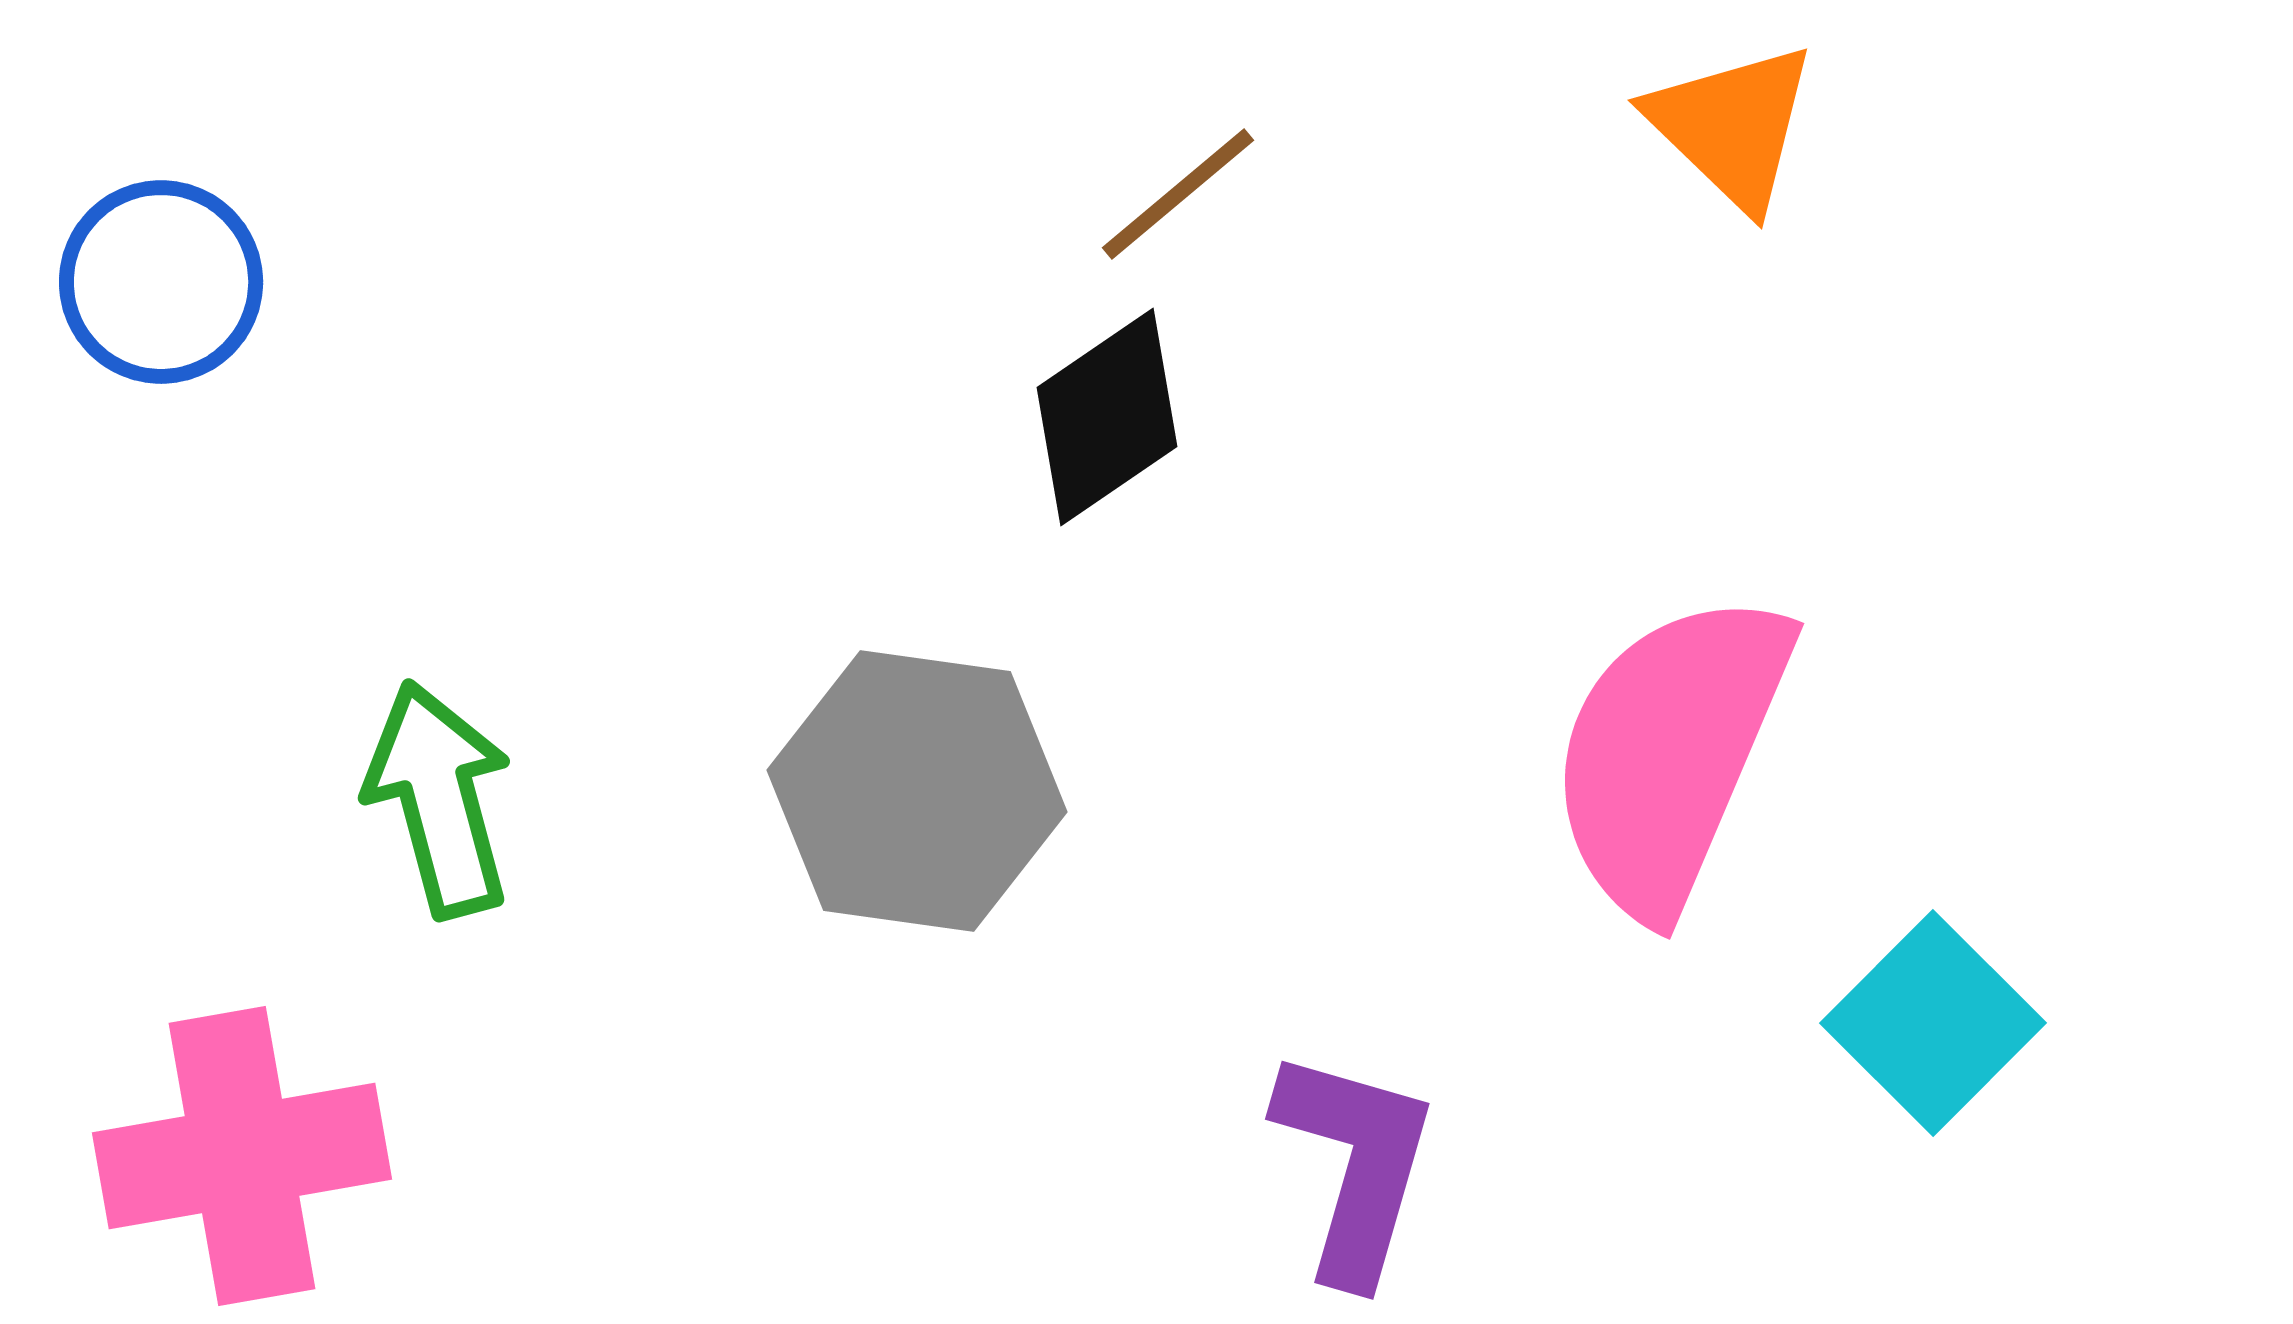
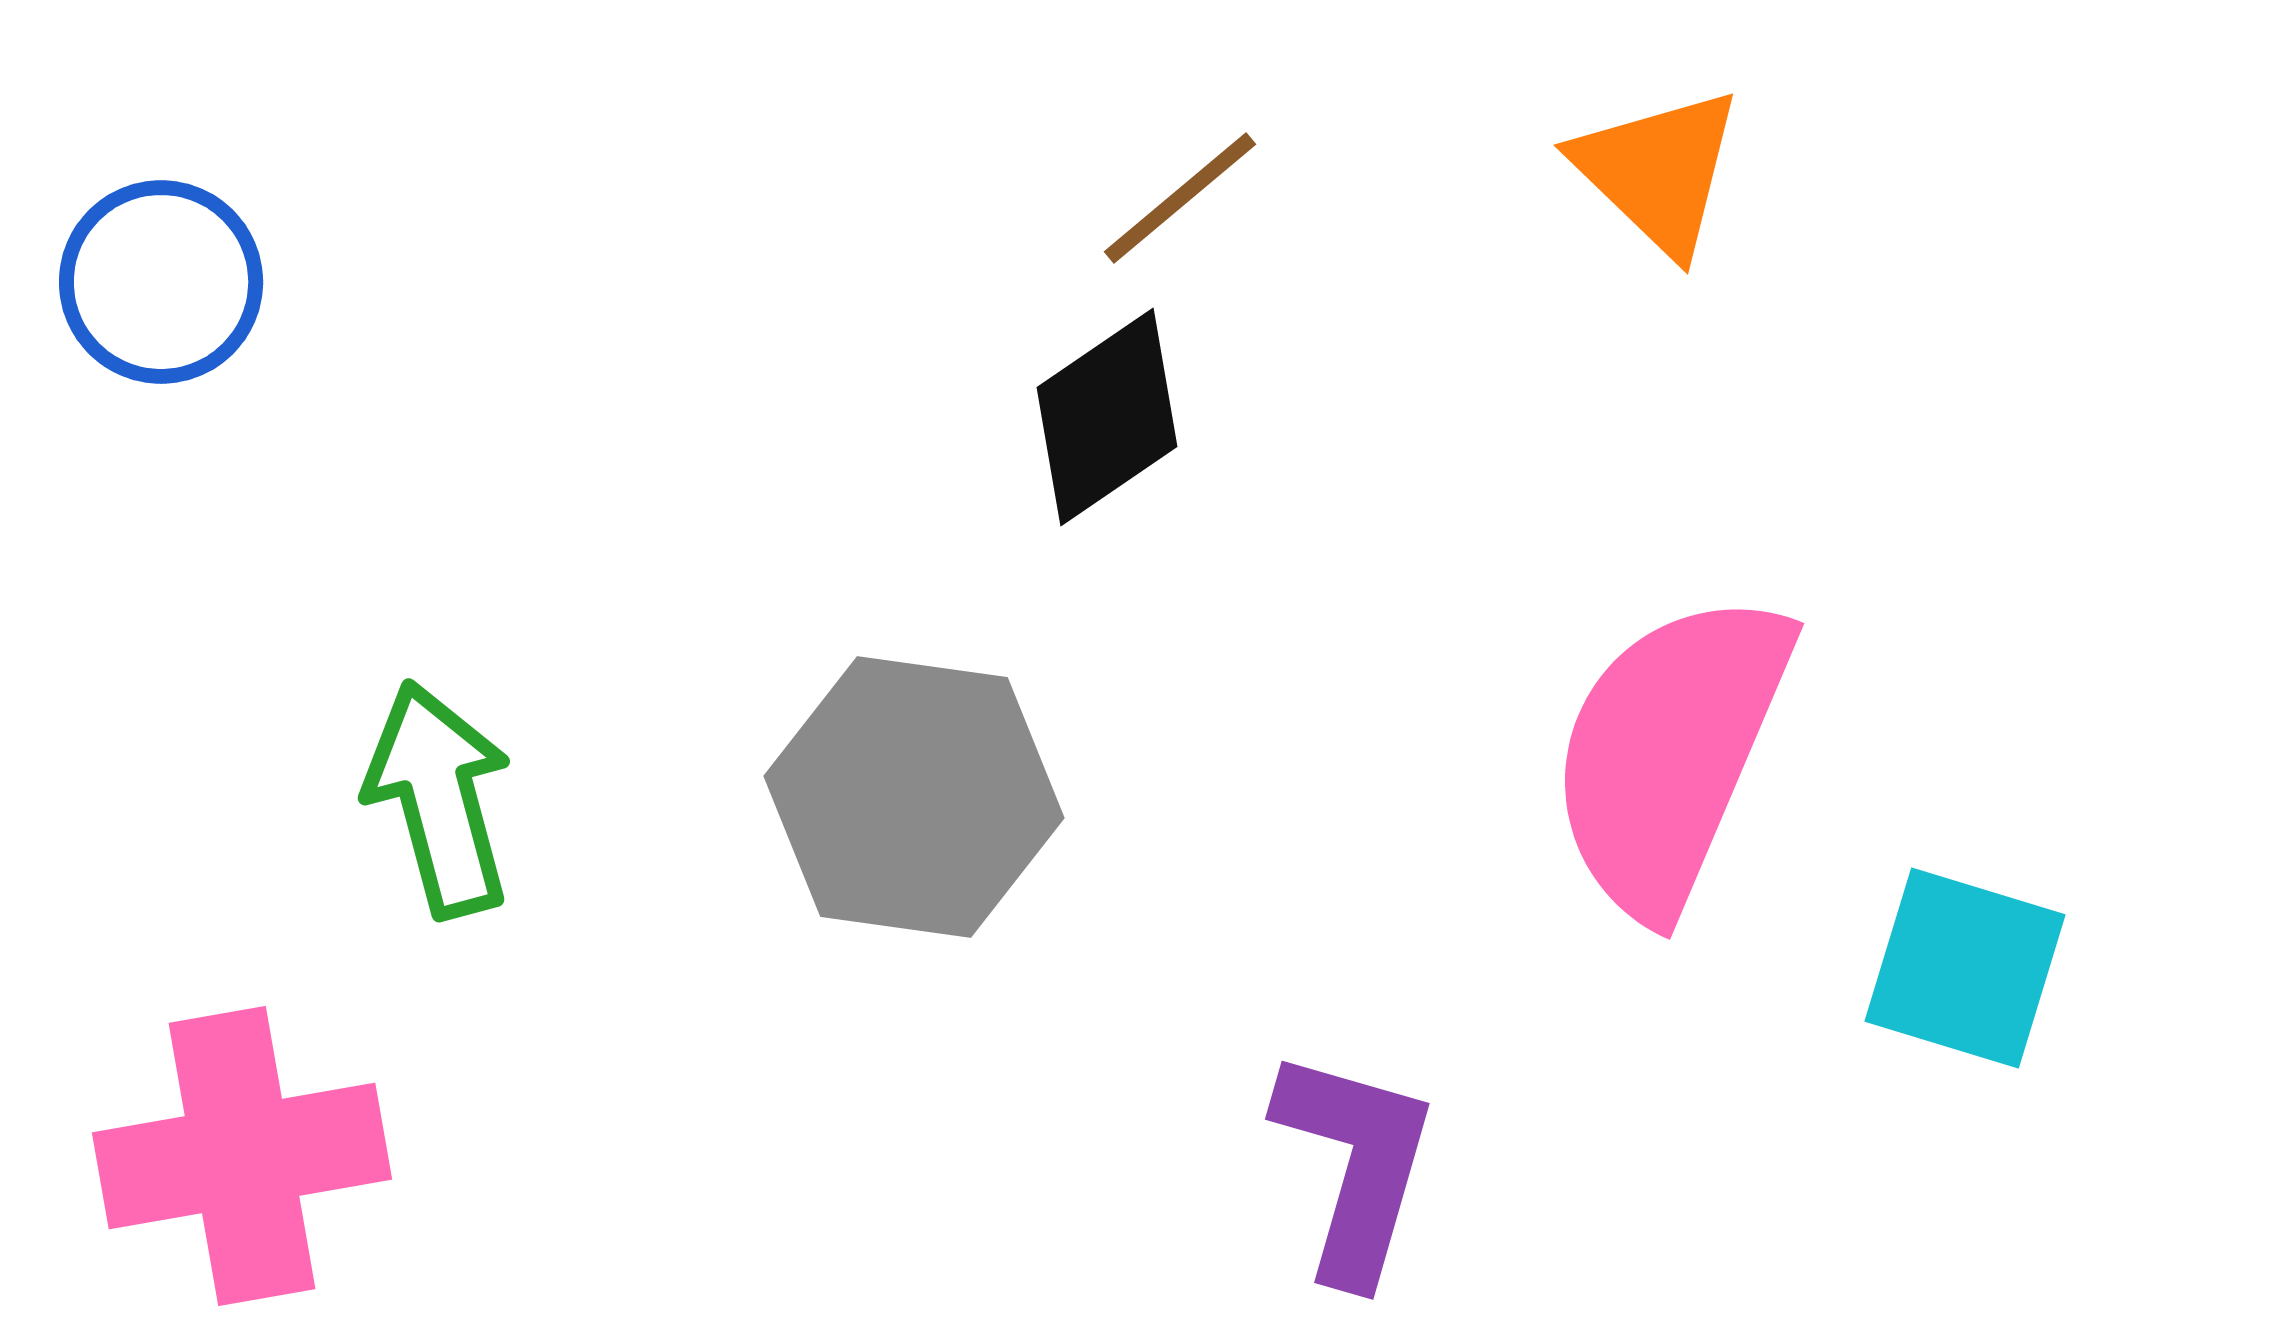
orange triangle: moved 74 px left, 45 px down
brown line: moved 2 px right, 4 px down
gray hexagon: moved 3 px left, 6 px down
cyan square: moved 32 px right, 55 px up; rotated 28 degrees counterclockwise
